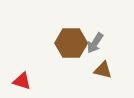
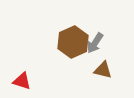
brown hexagon: moved 2 px right, 1 px up; rotated 24 degrees counterclockwise
